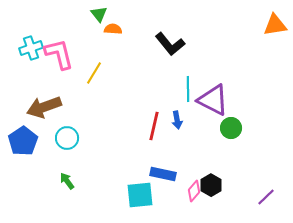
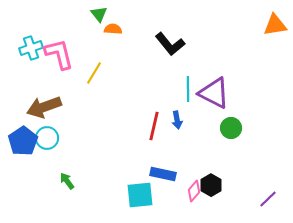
purple triangle: moved 1 px right, 7 px up
cyan circle: moved 20 px left
purple line: moved 2 px right, 2 px down
